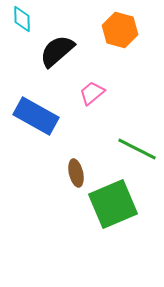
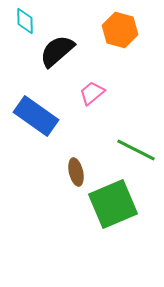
cyan diamond: moved 3 px right, 2 px down
blue rectangle: rotated 6 degrees clockwise
green line: moved 1 px left, 1 px down
brown ellipse: moved 1 px up
